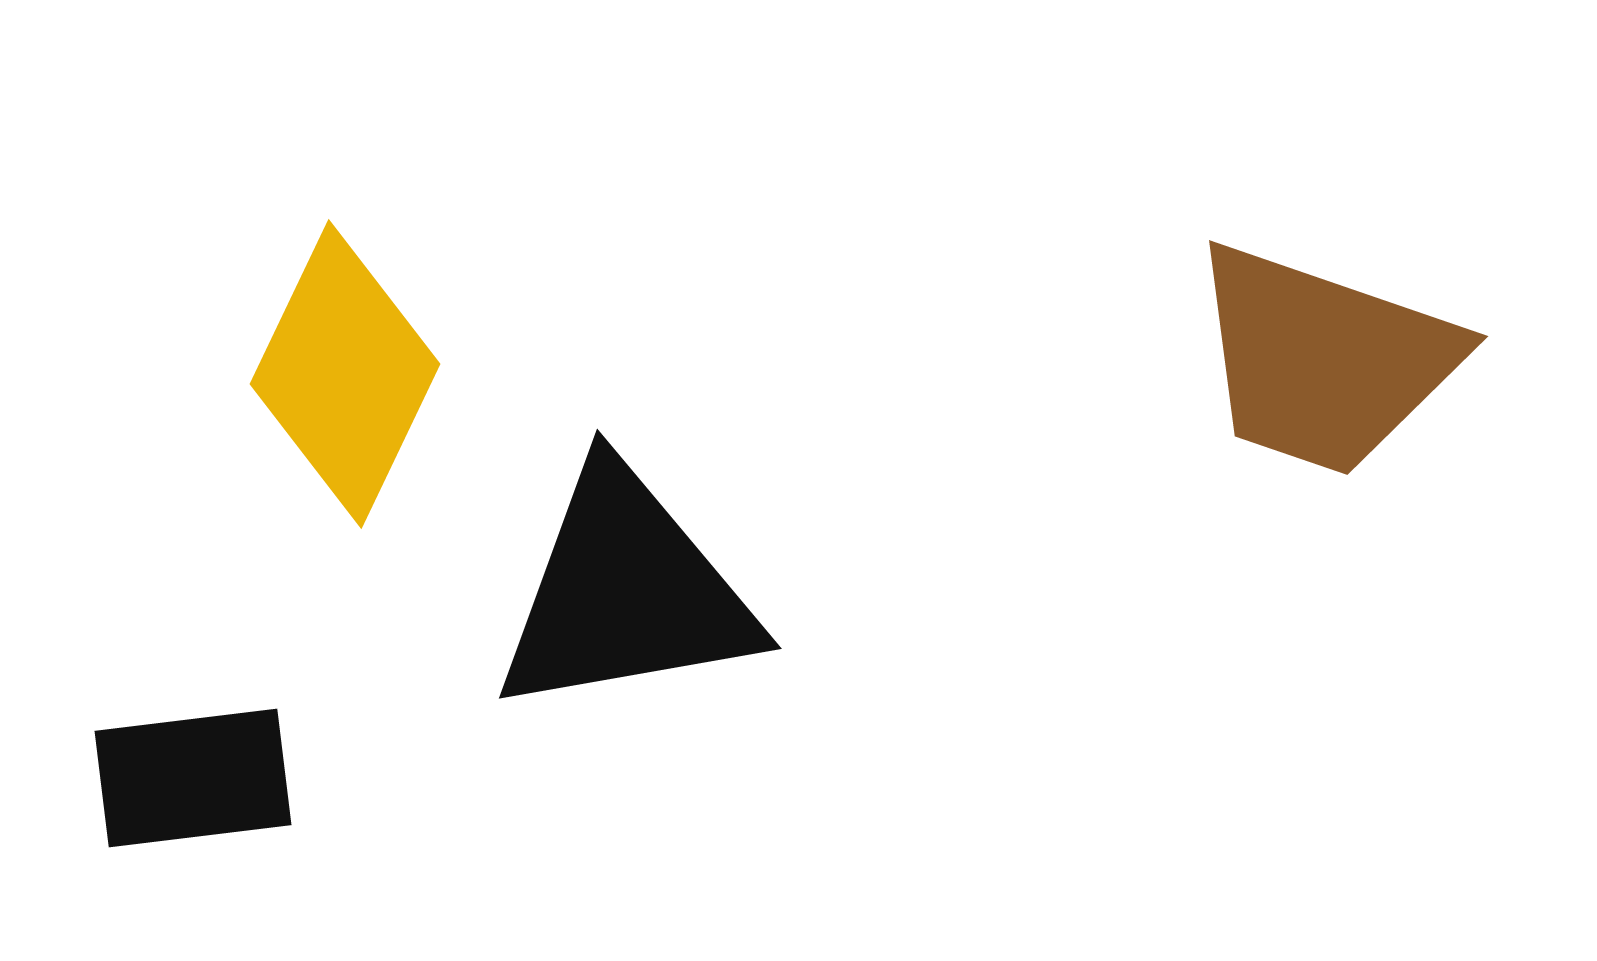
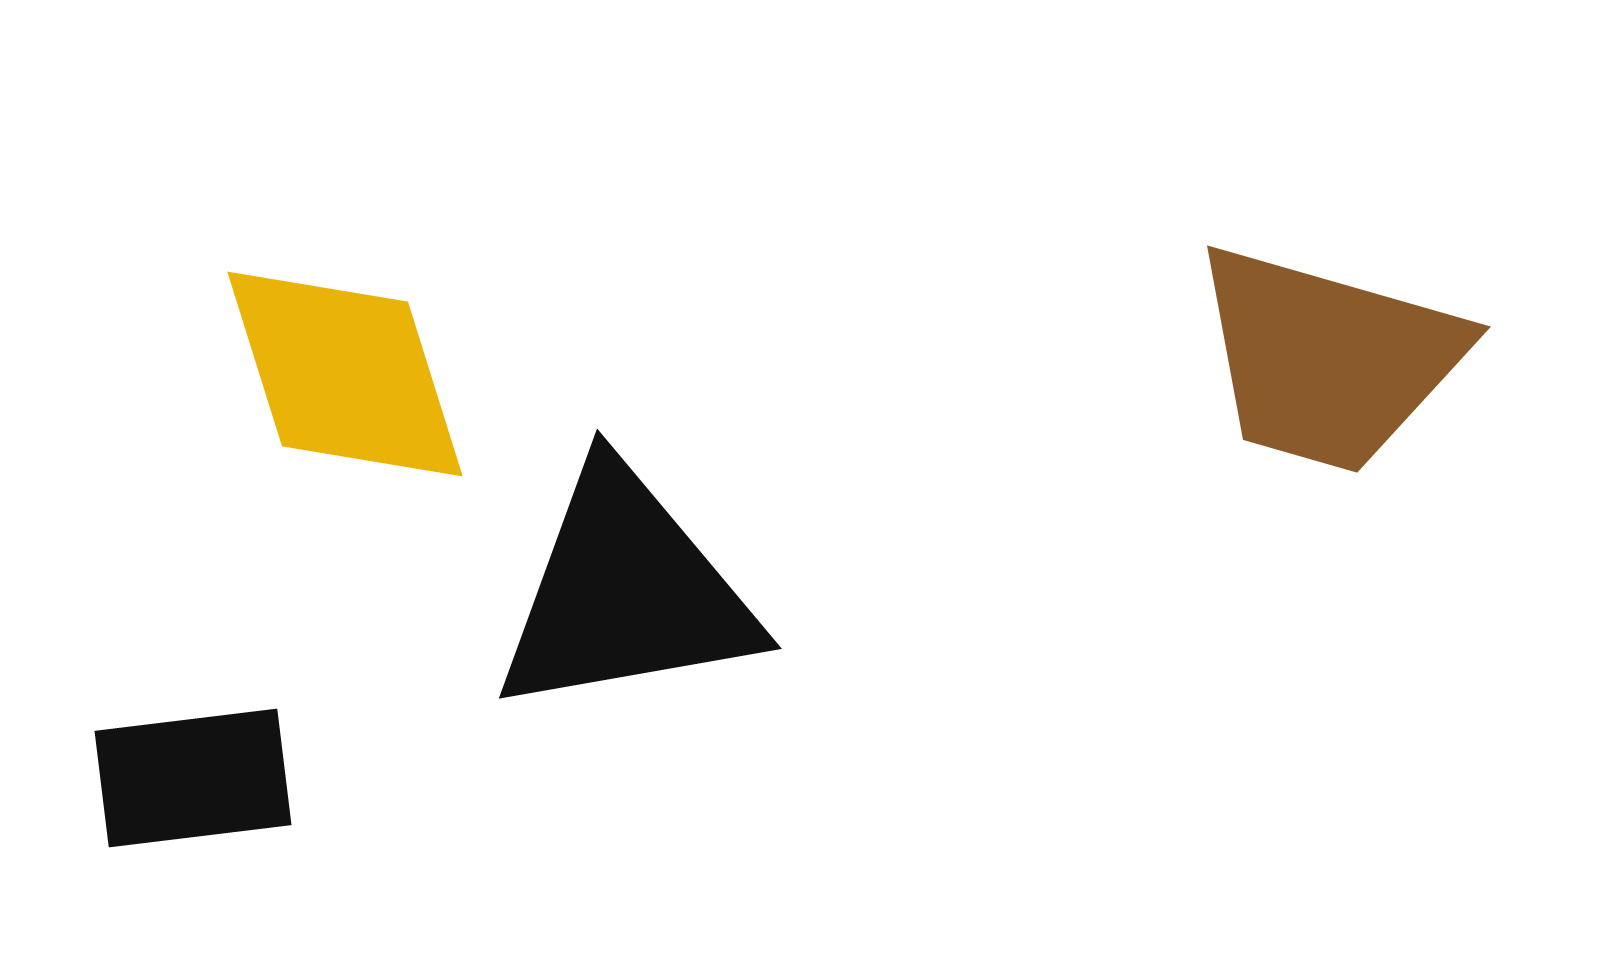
brown trapezoid: moved 4 px right, 1 px up; rotated 3 degrees counterclockwise
yellow diamond: rotated 43 degrees counterclockwise
